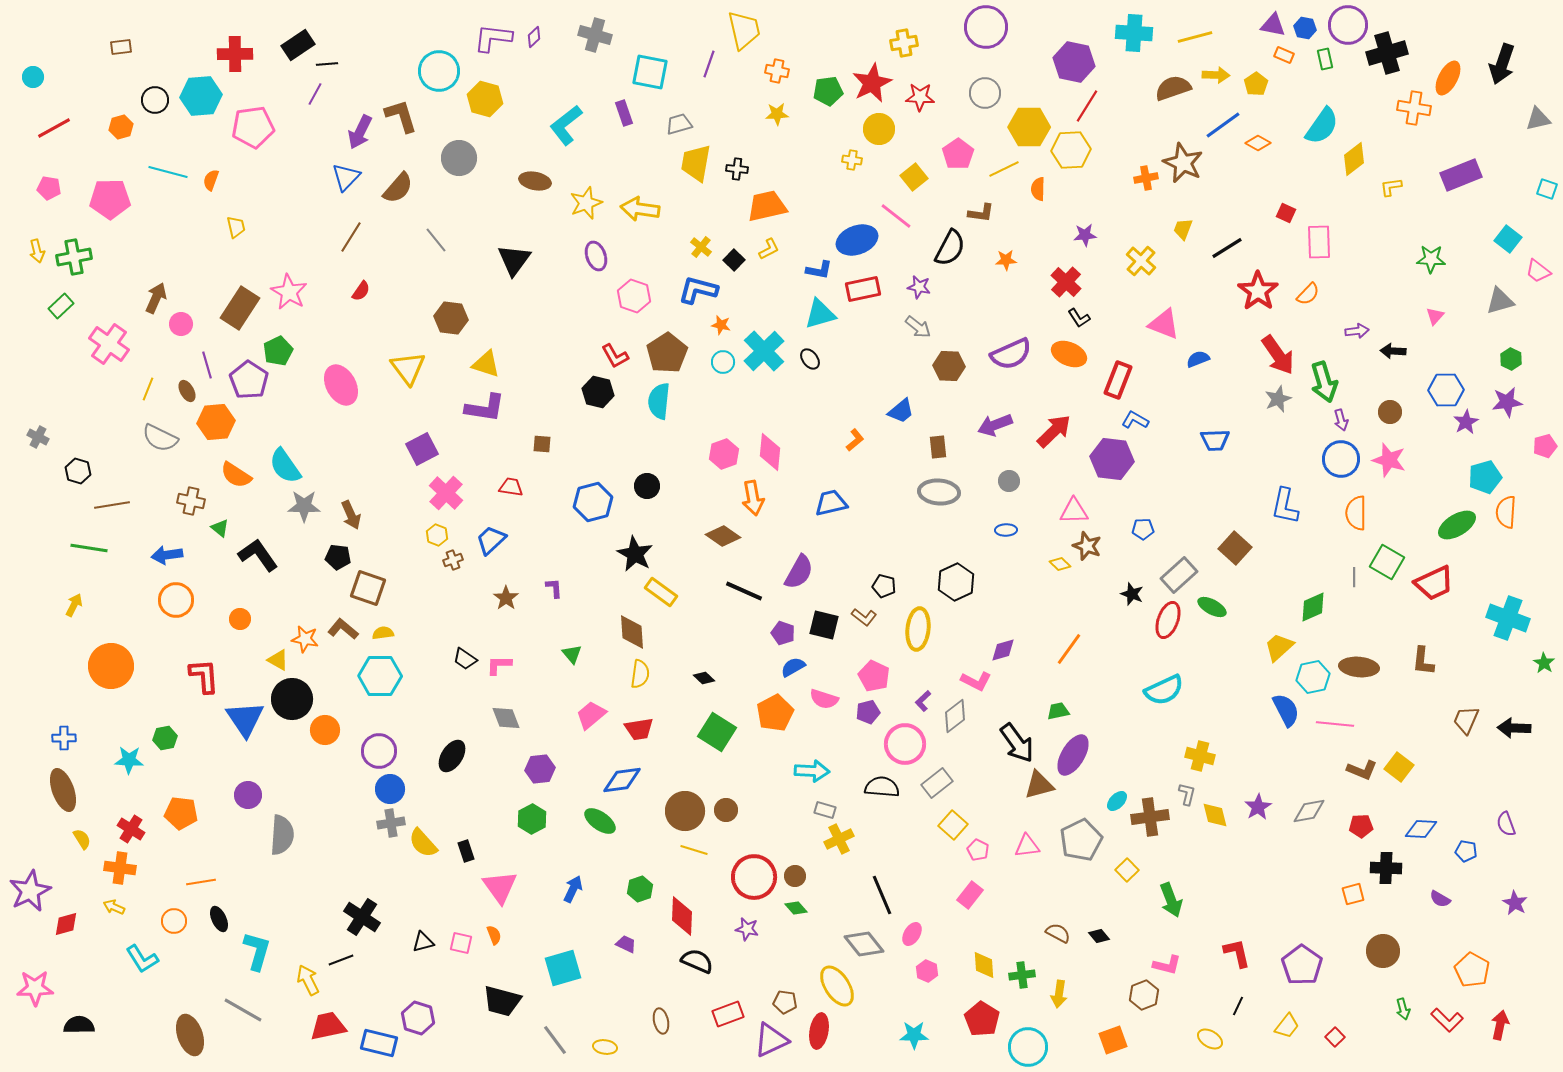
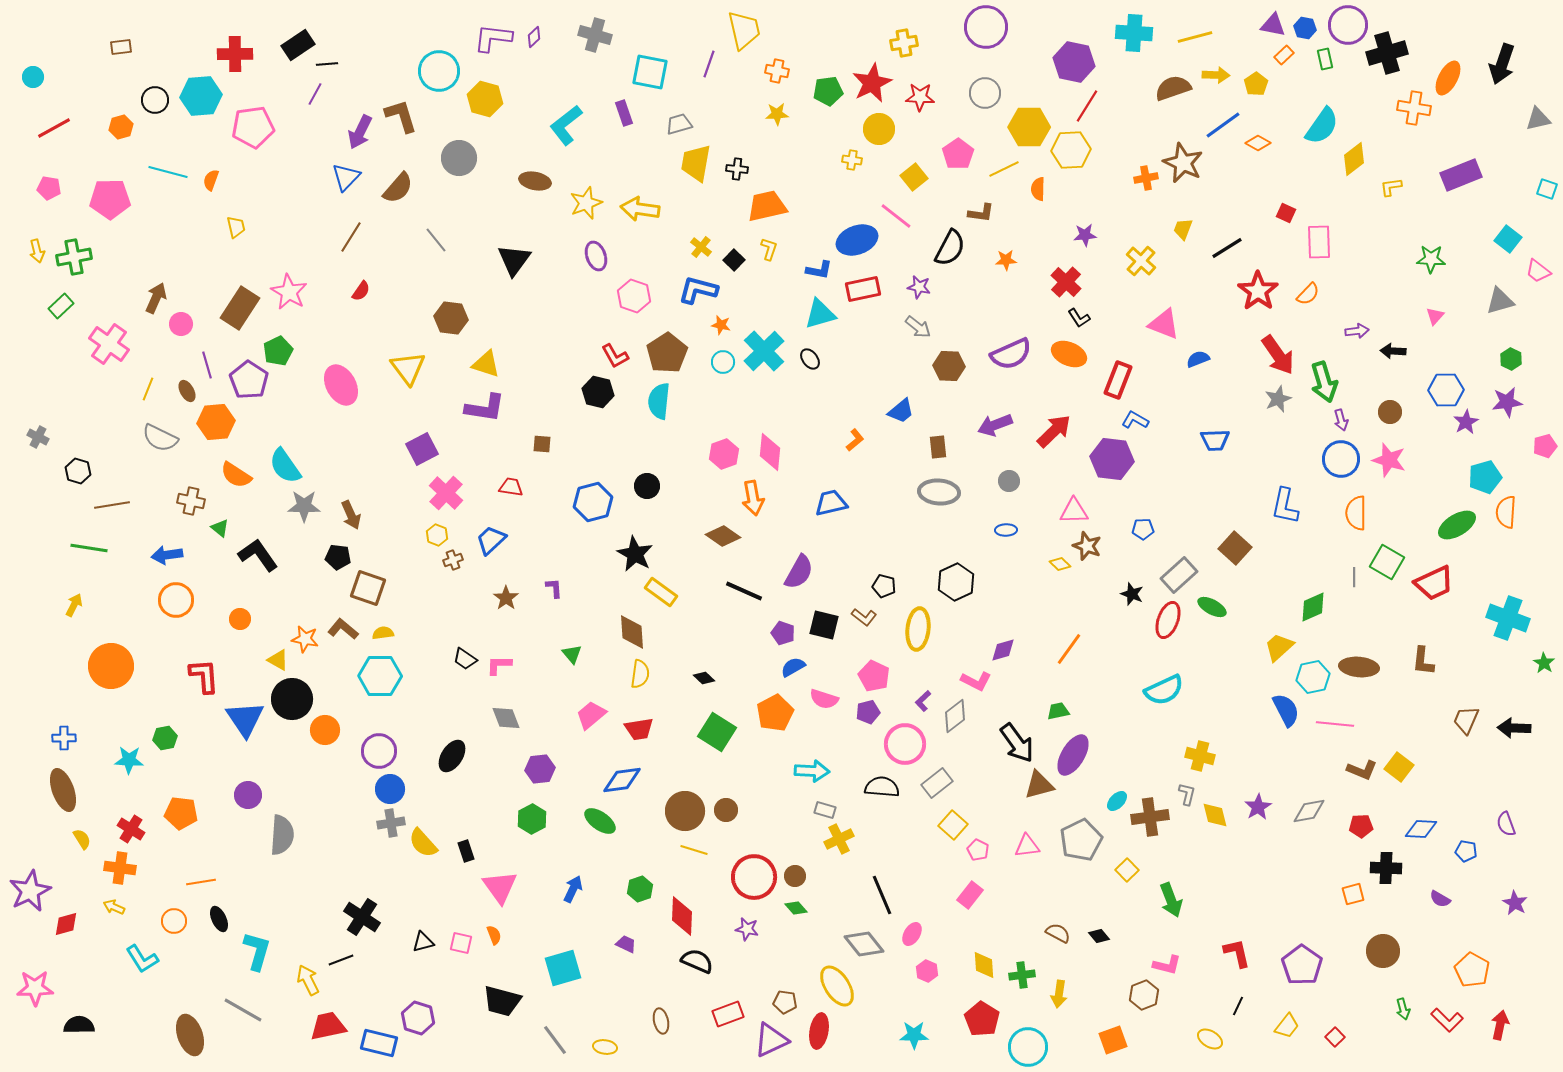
orange rectangle at (1284, 55): rotated 66 degrees counterclockwise
yellow L-shape at (769, 249): rotated 45 degrees counterclockwise
